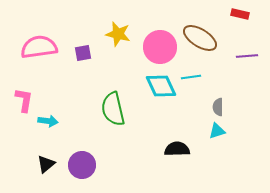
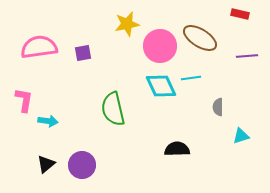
yellow star: moved 9 px right, 10 px up; rotated 25 degrees counterclockwise
pink circle: moved 1 px up
cyan line: moved 1 px down
cyan triangle: moved 24 px right, 5 px down
